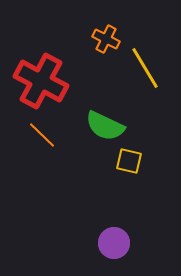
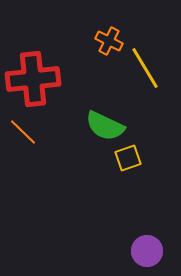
orange cross: moved 3 px right, 2 px down
red cross: moved 8 px left, 2 px up; rotated 34 degrees counterclockwise
orange line: moved 19 px left, 3 px up
yellow square: moved 1 px left, 3 px up; rotated 32 degrees counterclockwise
purple circle: moved 33 px right, 8 px down
